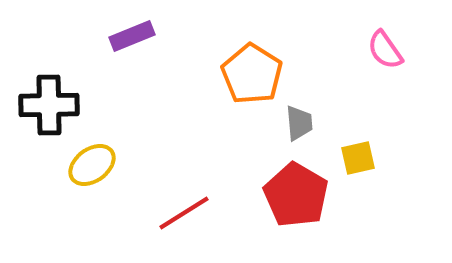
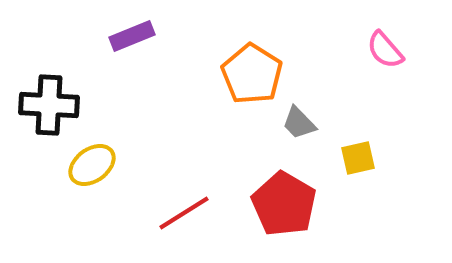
pink semicircle: rotated 6 degrees counterclockwise
black cross: rotated 4 degrees clockwise
gray trapezoid: rotated 141 degrees clockwise
red pentagon: moved 12 px left, 9 px down
